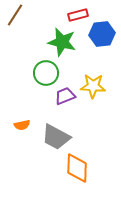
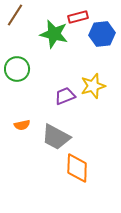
red rectangle: moved 2 px down
green star: moved 8 px left, 8 px up
green circle: moved 29 px left, 4 px up
yellow star: rotated 20 degrees counterclockwise
